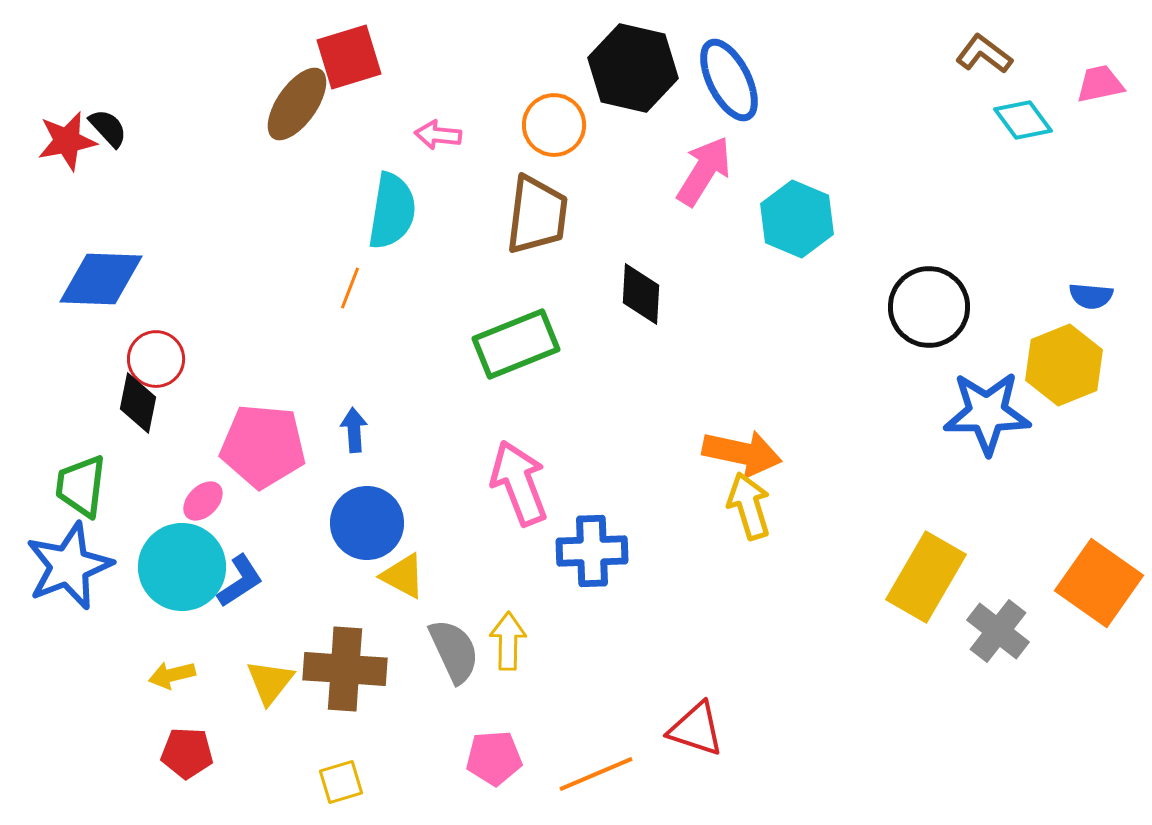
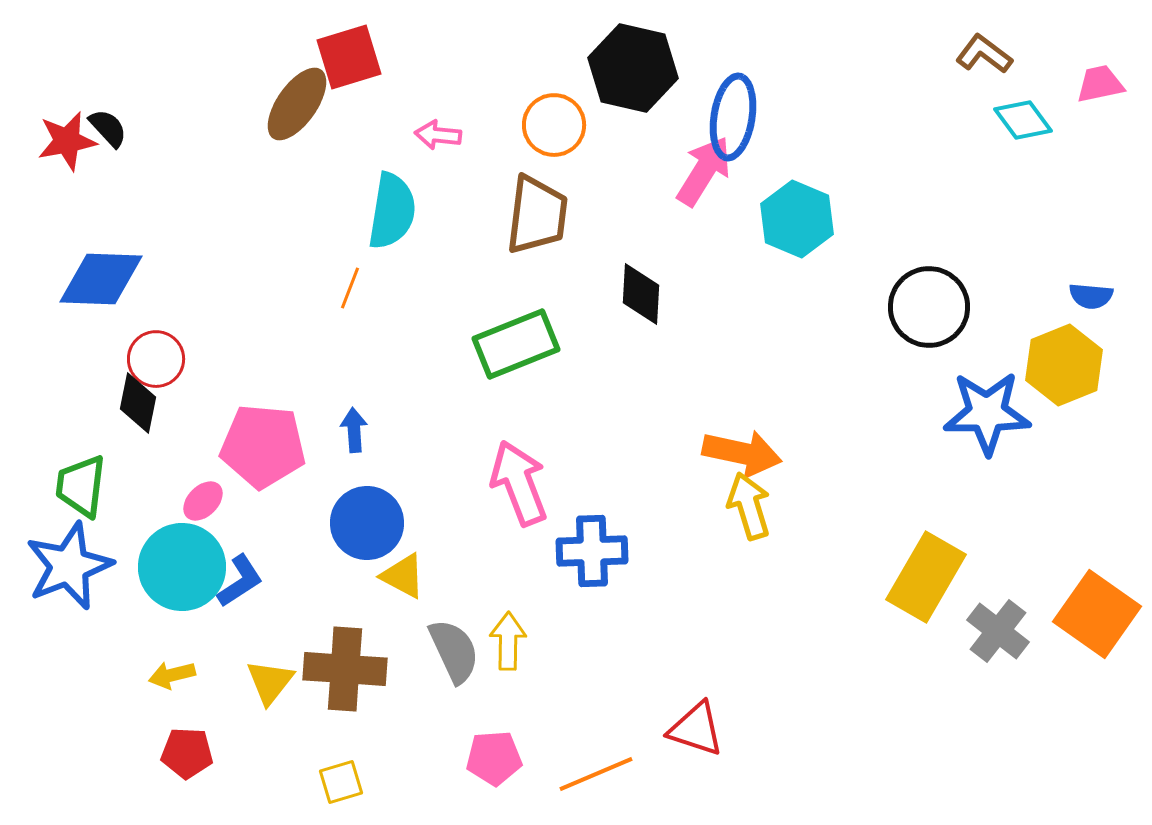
blue ellipse at (729, 80): moved 4 px right, 37 px down; rotated 36 degrees clockwise
orange square at (1099, 583): moved 2 px left, 31 px down
